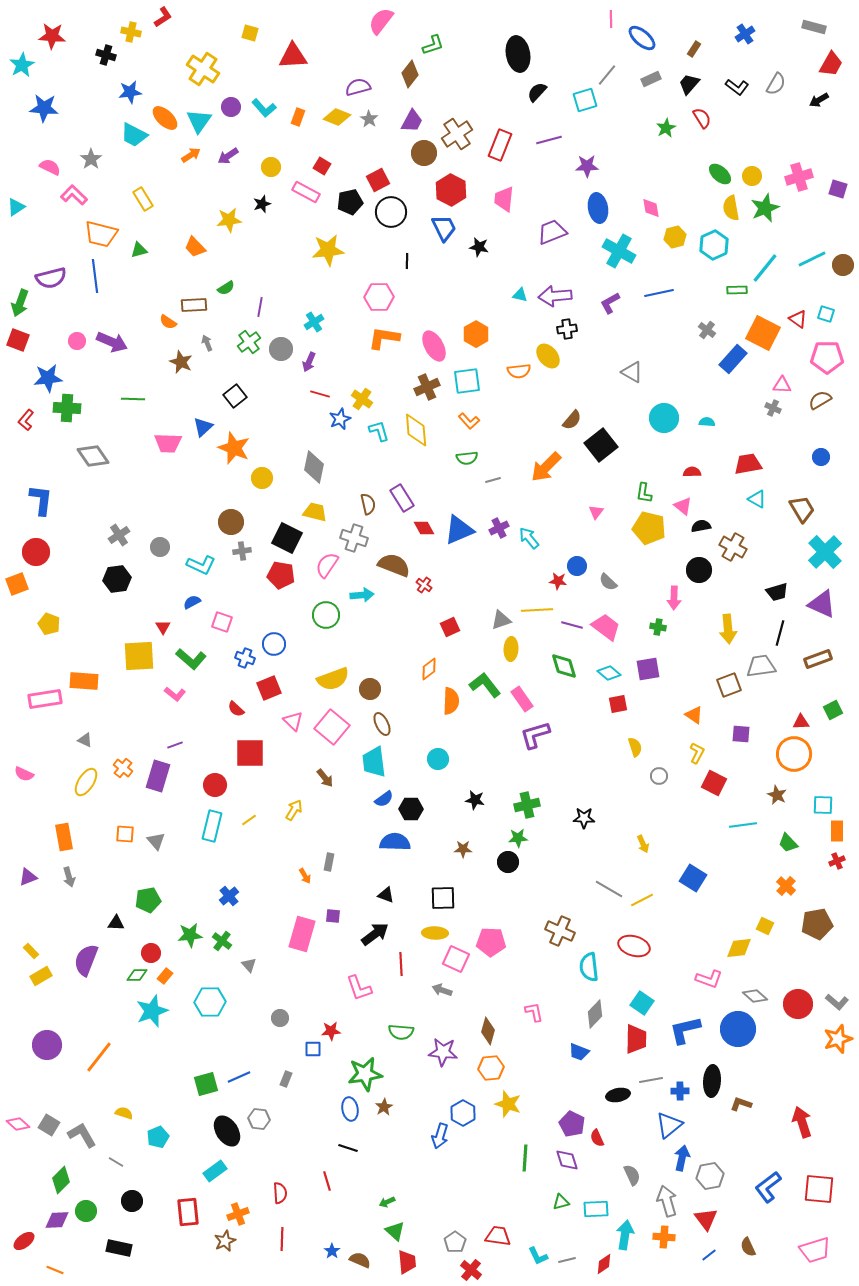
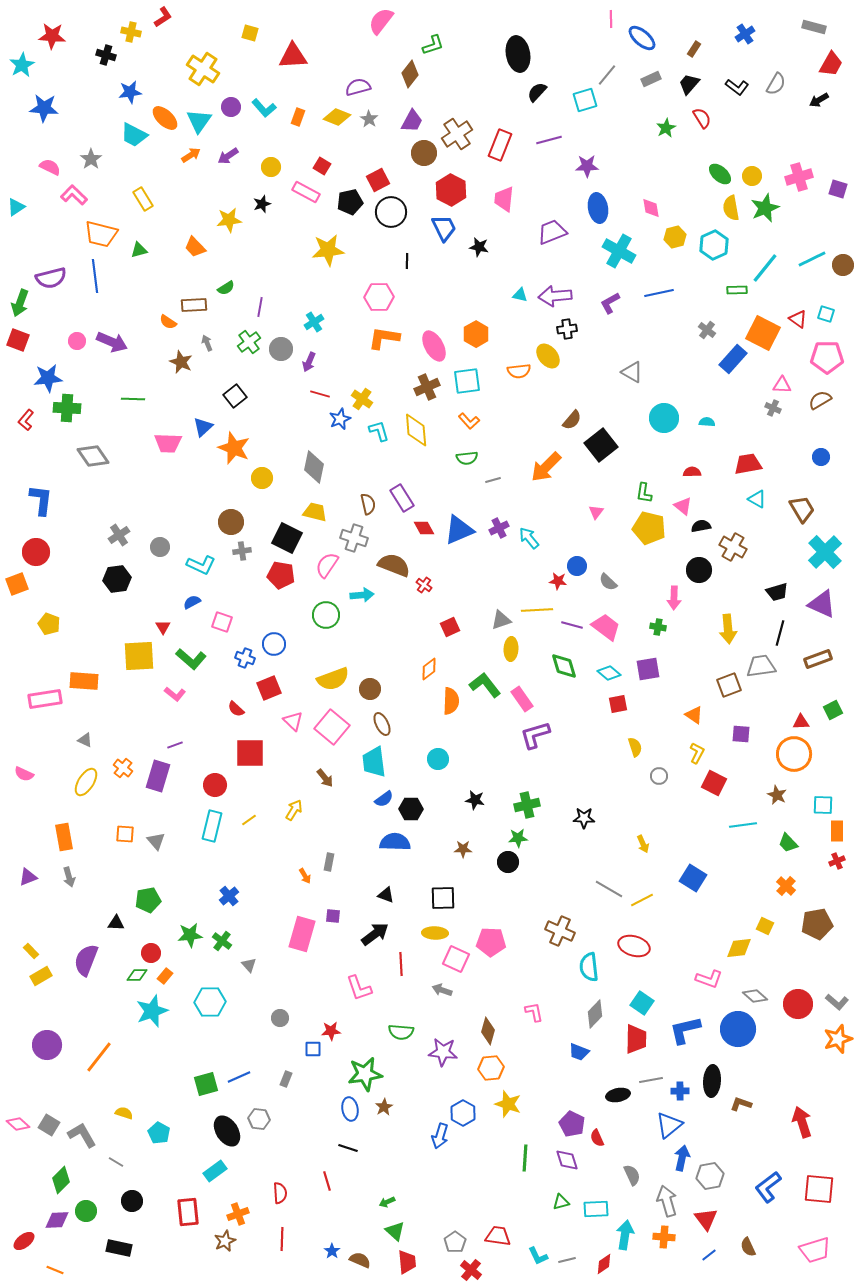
cyan pentagon at (158, 1137): moved 1 px right, 4 px up; rotated 20 degrees counterclockwise
